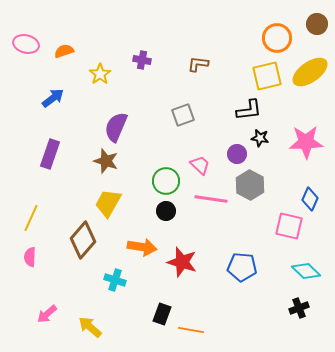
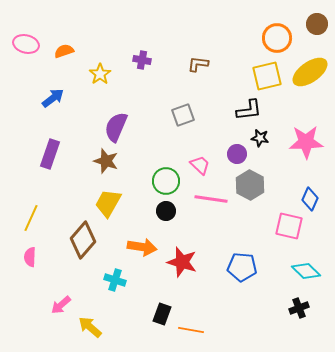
pink arrow: moved 14 px right, 9 px up
